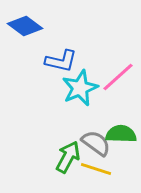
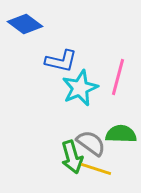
blue diamond: moved 2 px up
pink line: rotated 33 degrees counterclockwise
gray semicircle: moved 5 px left
green arrow: moved 4 px right; rotated 136 degrees clockwise
